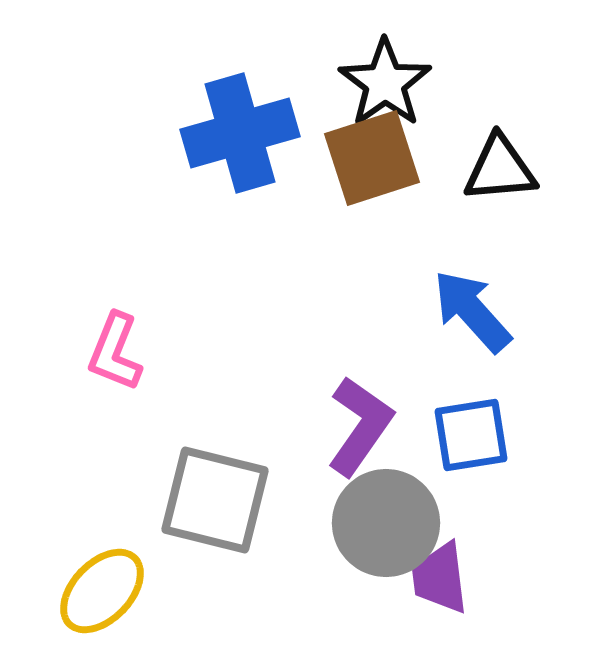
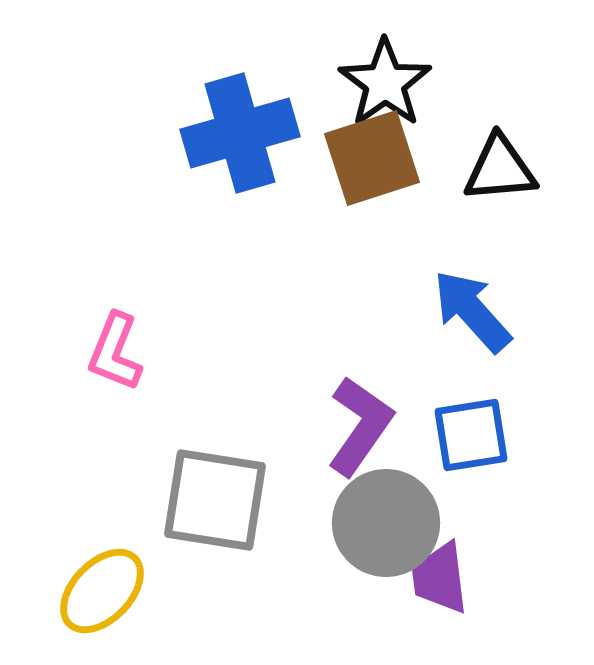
gray square: rotated 5 degrees counterclockwise
